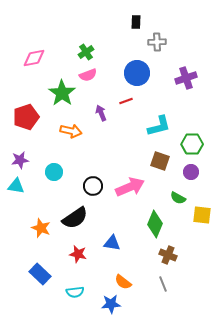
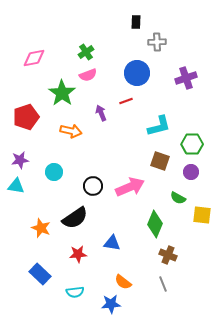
red star: rotated 18 degrees counterclockwise
